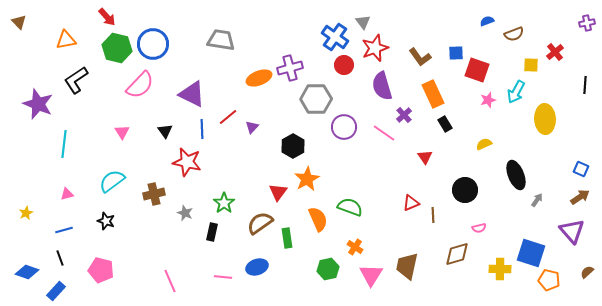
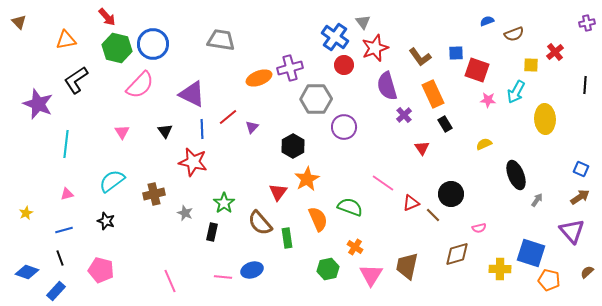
purple semicircle at (382, 86): moved 5 px right
pink star at (488, 100): rotated 21 degrees clockwise
pink line at (384, 133): moved 1 px left, 50 px down
cyan line at (64, 144): moved 2 px right
red triangle at (425, 157): moved 3 px left, 9 px up
red star at (187, 162): moved 6 px right
black circle at (465, 190): moved 14 px left, 4 px down
brown line at (433, 215): rotated 42 degrees counterclockwise
brown semicircle at (260, 223): rotated 96 degrees counterclockwise
blue ellipse at (257, 267): moved 5 px left, 3 px down
